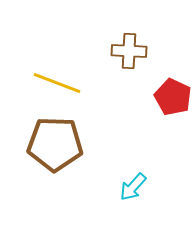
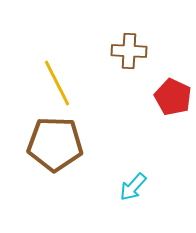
yellow line: rotated 42 degrees clockwise
